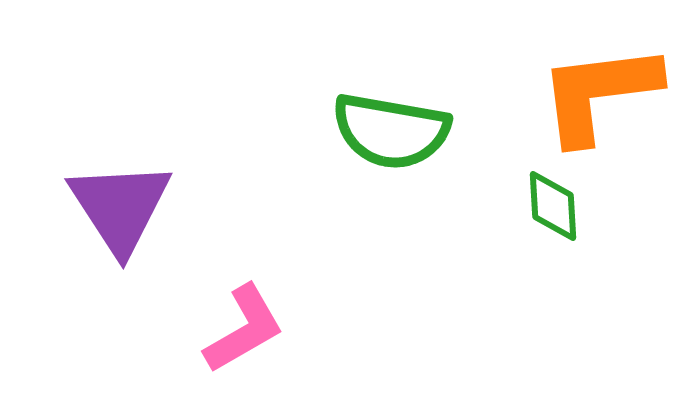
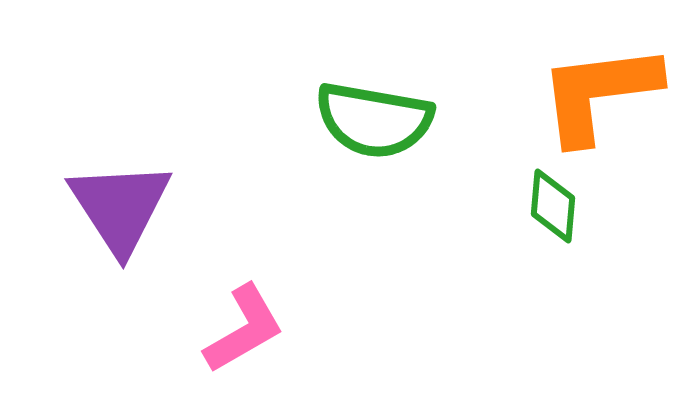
green semicircle: moved 17 px left, 11 px up
green diamond: rotated 8 degrees clockwise
